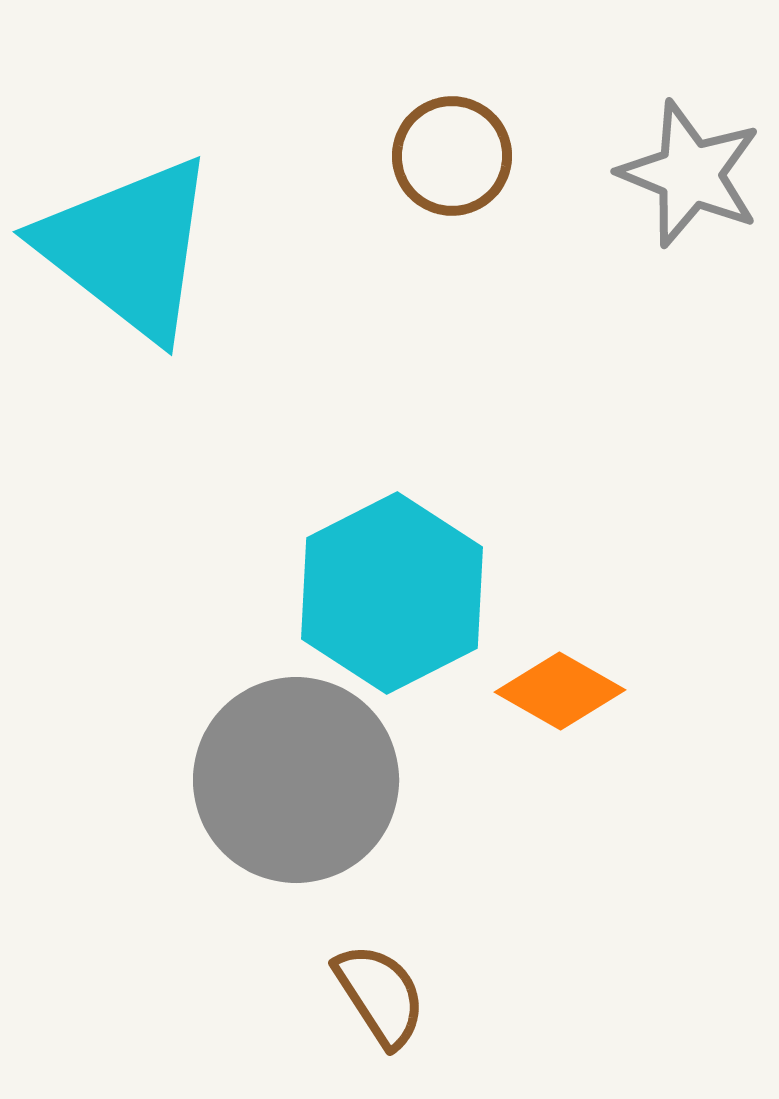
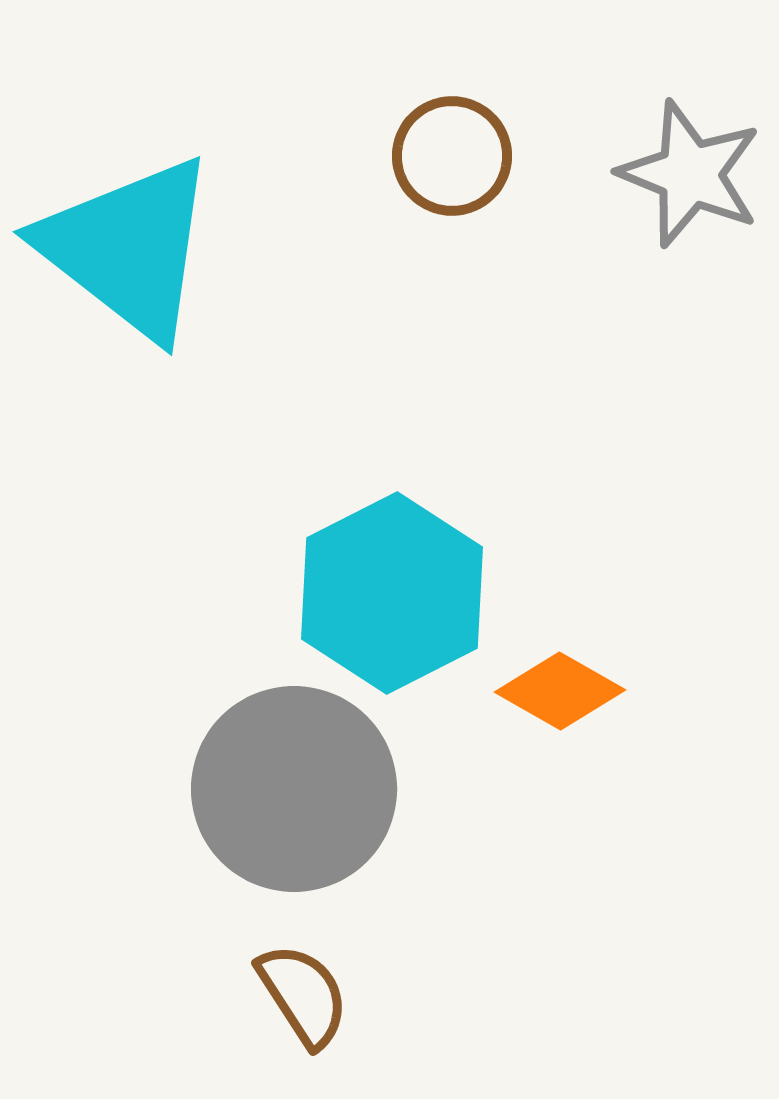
gray circle: moved 2 px left, 9 px down
brown semicircle: moved 77 px left
